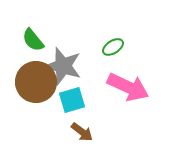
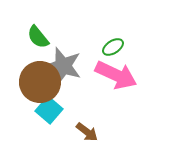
green semicircle: moved 5 px right, 3 px up
brown circle: moved 4 px right
pink arrow: moved 12 px left, 12 px up
cyan square: moved 23 px left, 10 px down; rotated 32 degrees counterclockwise
brown arrow: moved 5 px right
